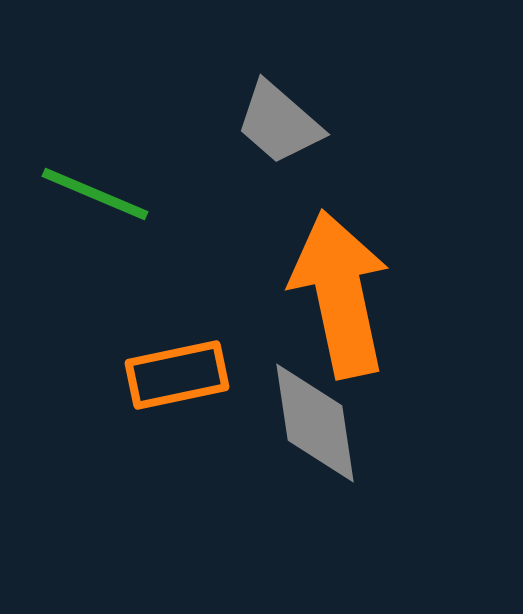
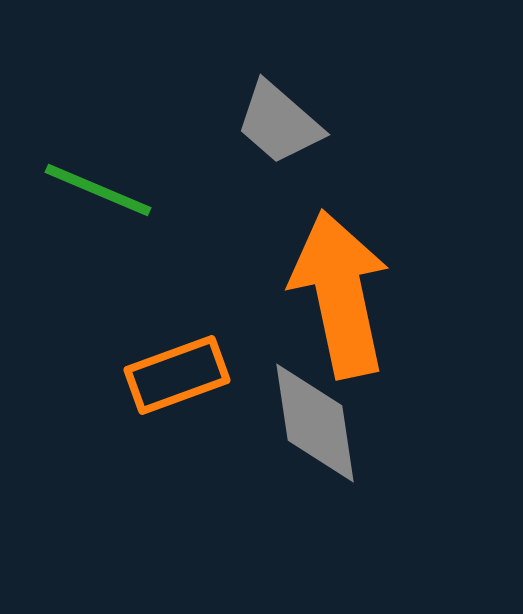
green line: moved 3 px right, 4 px up
orange rectangle: rotated 8 degrees counterclockwise
